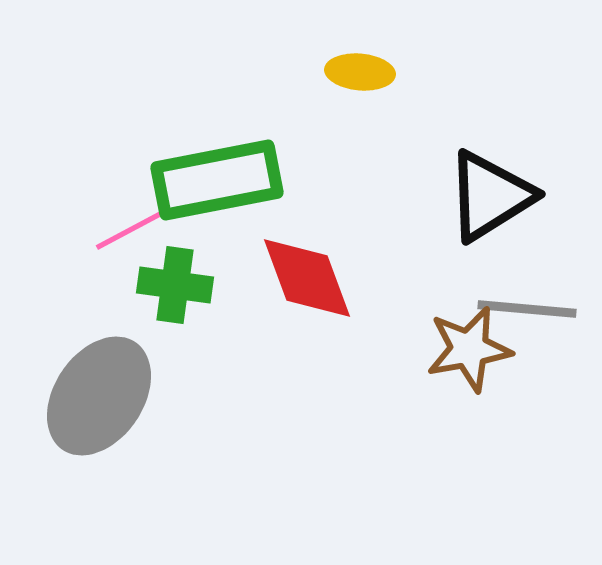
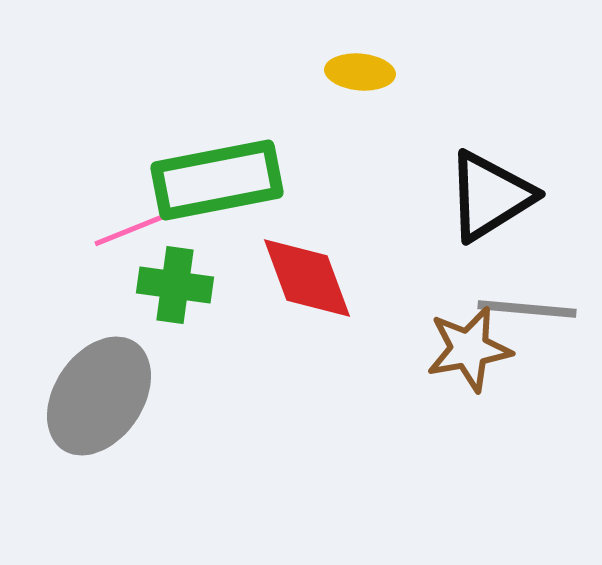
pink line: rotated 6 degrees clockwise
